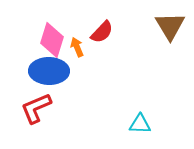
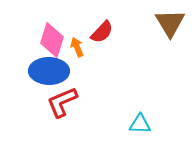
brown triangle: moved 3 px up
red L-shape: moved 26 px right, 6 px up
